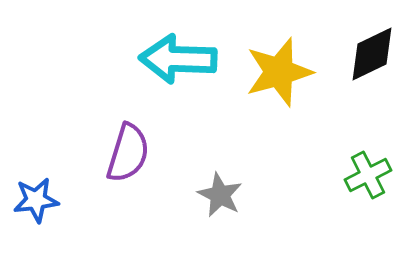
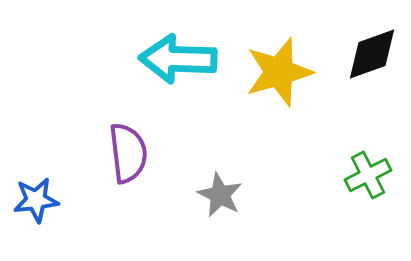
black diamond: rotated 6 degrees clockwise
purple semicircle: rotated 24 degrees counterclockwise
